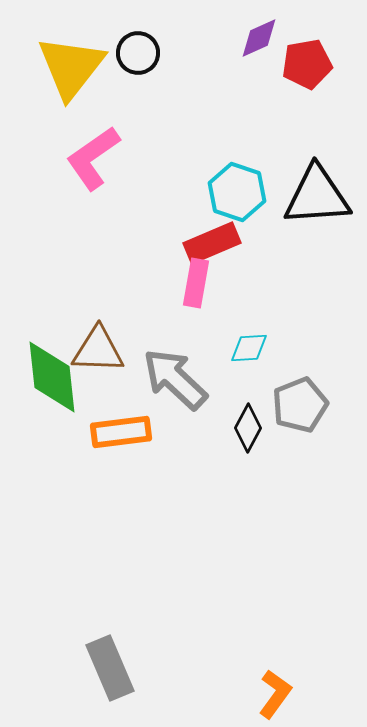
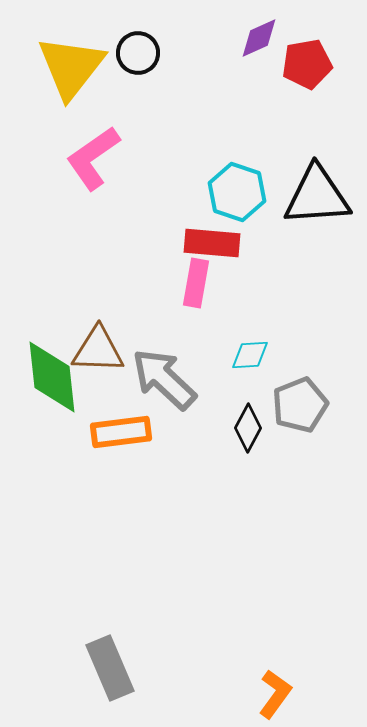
red rectangle: rotated 28 degrees clockwise
cyan diamond: moved 1 px right, 7 px down
gray arrow: moved 11 px left
